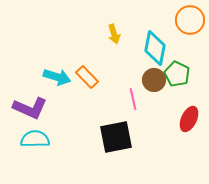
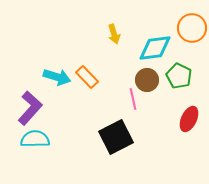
orange circle: moved 2 px right, 8 px down
cyan diamond: rotated 72 degrees clockwise
green pentagon: moved 2 px right, 2 px down
brown circle: moved 7 px left
purple L-shape: rotated 72 degrees counterclockwise
black square: rotated 16 degrees counterclockwise
